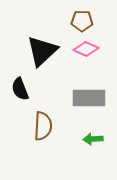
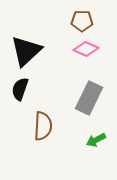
black triangle: moved 16 px left
black semicircle: rotated 40 degrees clockwise
gray rectangle: rotated 64 degrees counterclockwise
green arrow: moved 3 px right, 1 px down; rotated 24 degrees counterclockwise
